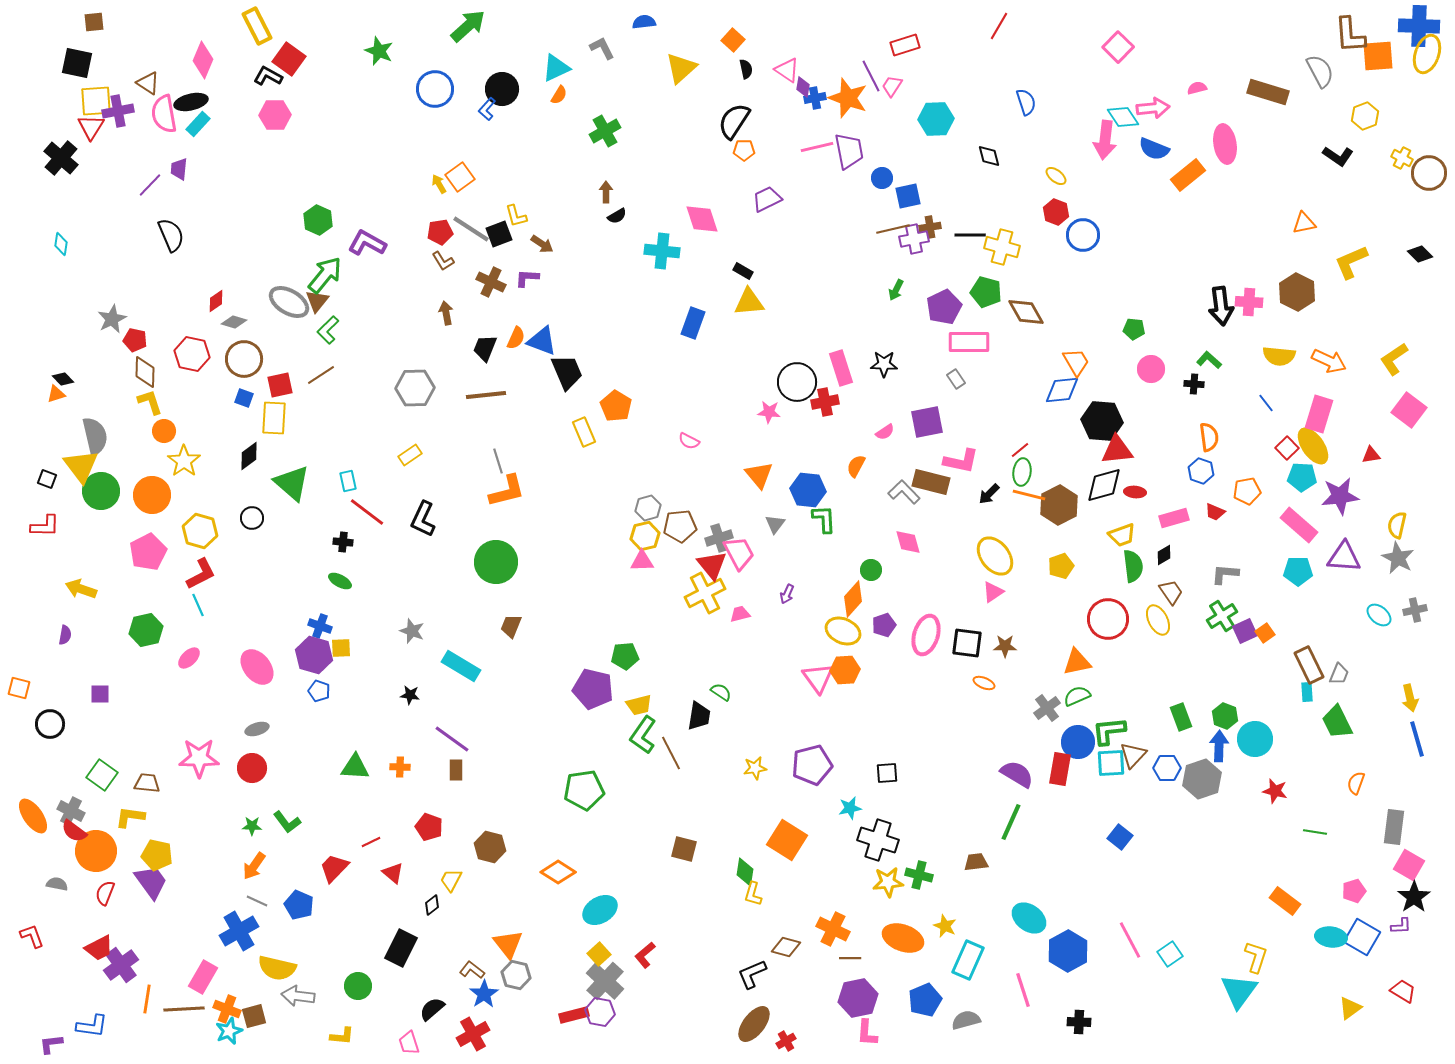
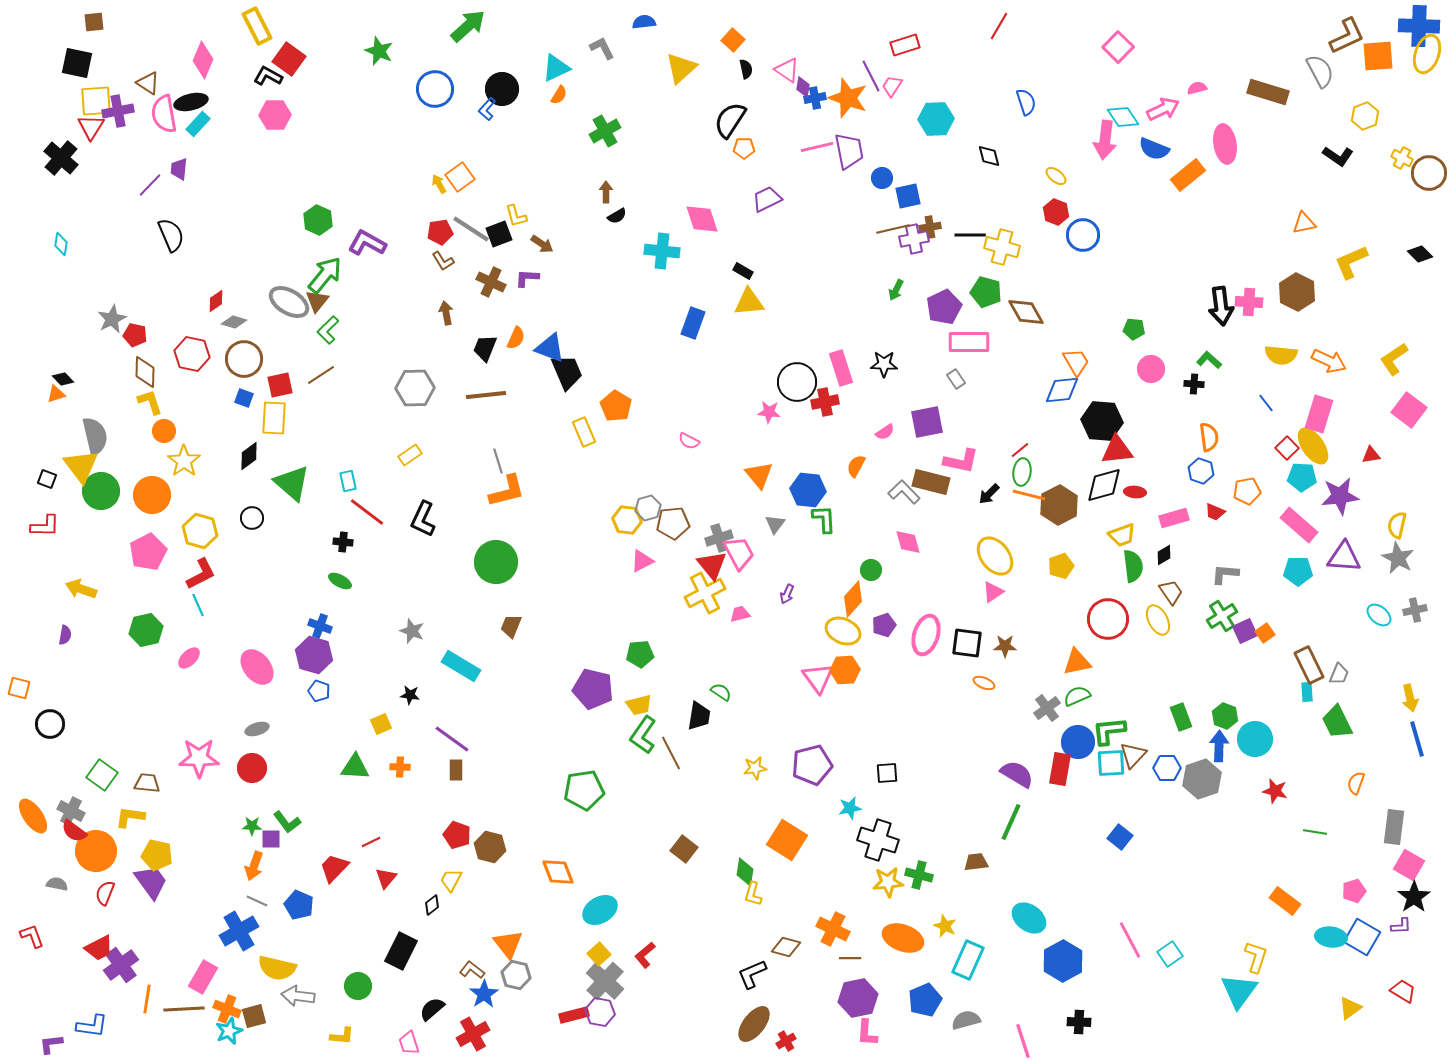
brown L-shape at (1350, 35): moved 3 px left, 1 px down; rotated 111 degrees counterclockwise
pink arrow at (1153, 108): moved 10 px right, 1 px down; rotated 20 degrees counterclockwise
black semicircle at (734, 121): moved 4 px left, 1 px up
orange pentagon at (744, 150): moved 2 px up
red pentagon at (135, 340): moved 5 px up
blue triangle at (542, 341): moved 8 px right, 7 px down
yellow semicircle at (1279, 356): moved 2 px right, 1 px up
brown pentagon at (680, 526): moved 7 px left, 3 px up
yellow hexagon at (645, 536): moved 18 px left, 16 px up; rotated 20 degrees clockwise
pink triangle at (642, 561): rotated 25 degrees counterclockwise
yellow square at (341, 648): moved 40 px right, 76 px down; rotated 20 degrees counterclockwise
green pentagon at (625, 656): moved 15 px right, 2 px up
purple square at (100, 694): moved 171 px right, 145 px down
red pentagon at (429, 827): moved 28 px right, 8 px down
brown square at (684, 849): rotated 24 degrees clockwise
orange arrow at (254, 866): rotated 16 degrees counterclockwise
orange diamond at (558, 872): rotated 36 degrees clockwise
red triangle at (393, 873): moved 7 px left, 5 px down; rotated 30 degrees clockwise
black rectangle at (401, 948): moved 3 px down
blue hexagon at (1068, 951): moved 5 px left, 10 px down
pink line at (1023, 990): moved 51 px down
